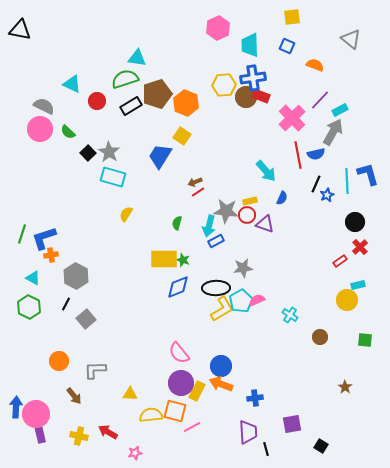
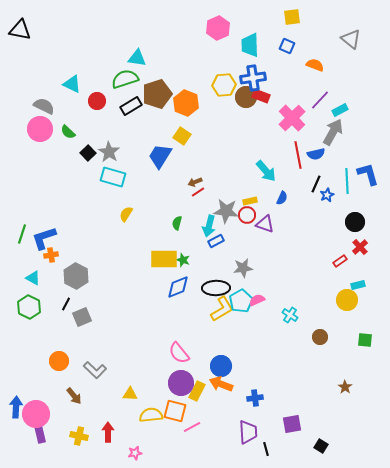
gray square at (86, 319): moved 4 px left, 2 px up; rotated 18 degrees clockwise
gray L-shape at (95, 370): rotated 135 degrees counterclockwise
red arrow at (108, 432): rotated 60 degrees clockwise
